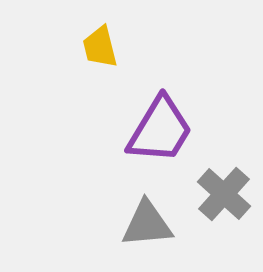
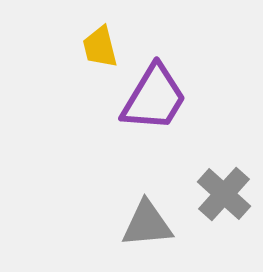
purple trapezoid: moved 6 px left, 32 px up
